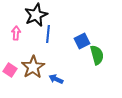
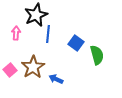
blue square: moved 6 px left, 2 px down; rotated 28 degrees counterclockwise
pink square: rotated 16 degrees clockwise
